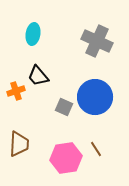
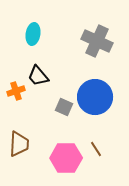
pink hexagon: rotated 8 degrees clockwise
